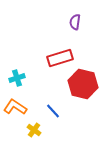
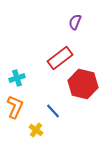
purple semicircle: rotated 14 degrees clockwise
red rectangle: rotated 20 degrees counterclockwise
orange L-shape: rotated 80 degrees clockwise
yellow cross: moved 2 px right
